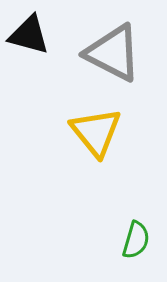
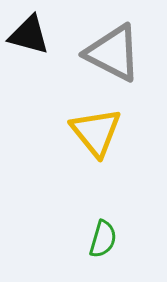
green semicircle: moved 33 px left, 1 px up
